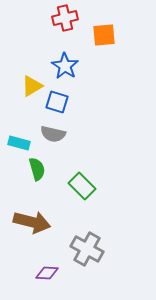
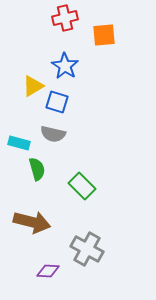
yellow triangle: moved 1 px right
purple diamond: moved 1 px right, 2 px up
